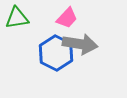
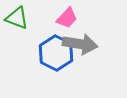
green triangle: rotated 30 degrees clockwise
